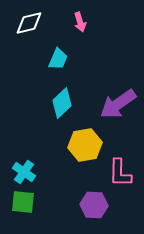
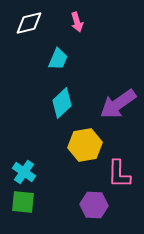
pink arrow: moved 3 px left
pink L-shape: moved 1 px left, 1 px down
